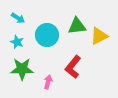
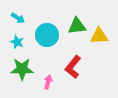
yellow triangle: rotated 24 degrees clockwise
